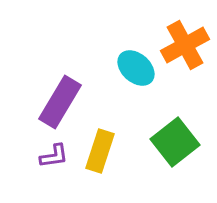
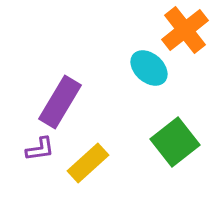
orange cross: moved 15 px up; rotated 9 degrees counterclockwise
cyan ellipse: moved 13 px right
yellow rectangle: moved 12 px left, 12 px down; rotated 30 degrees clockwise
purple L-shape: moved 14 px left, 7 px up
